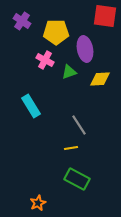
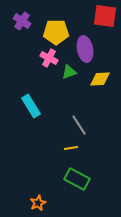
pink cross: moved 4 px right, 2 px up
